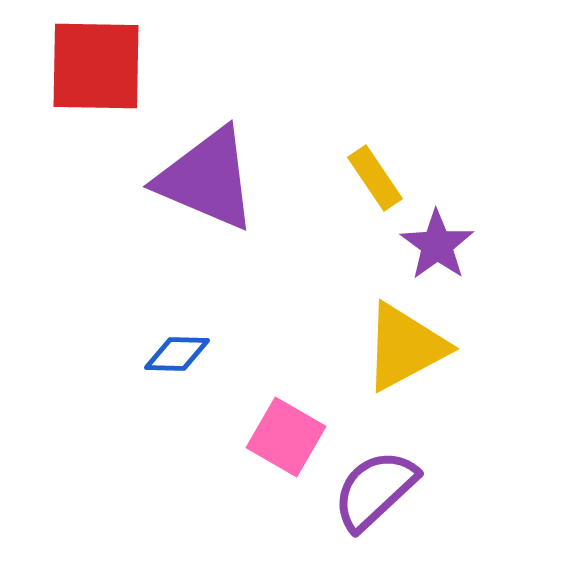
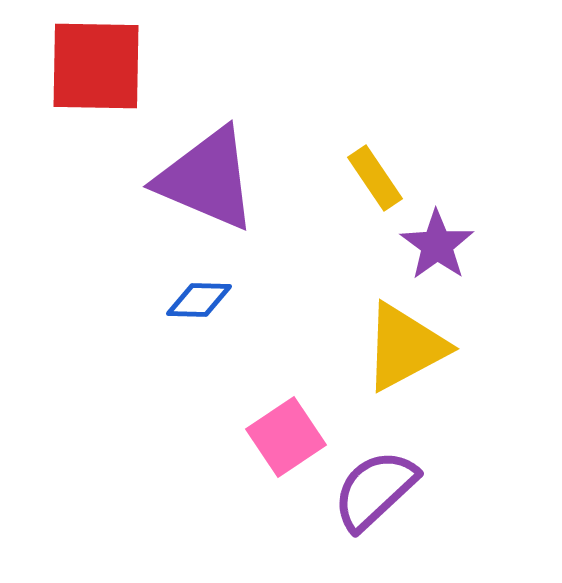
blue diamond: moved 22 px right, 54 px up
pink square: rotated 26 degrees clockwise
